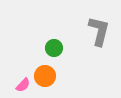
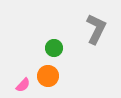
gray L-shape: moved 3 px left, 2 px up; rotated 12 degrees clockwise
orange circle: moved 3 px right
